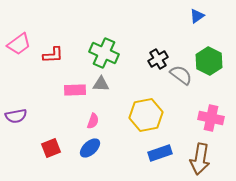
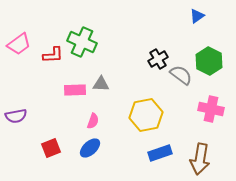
green cross: moved 22 px left, 11 px up
pink cross: moved 9 px up
